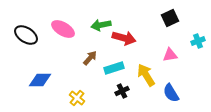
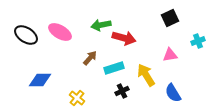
pink ellipse: moved 3 px left, 3 px down
blue semicircle: moved 2 px right
